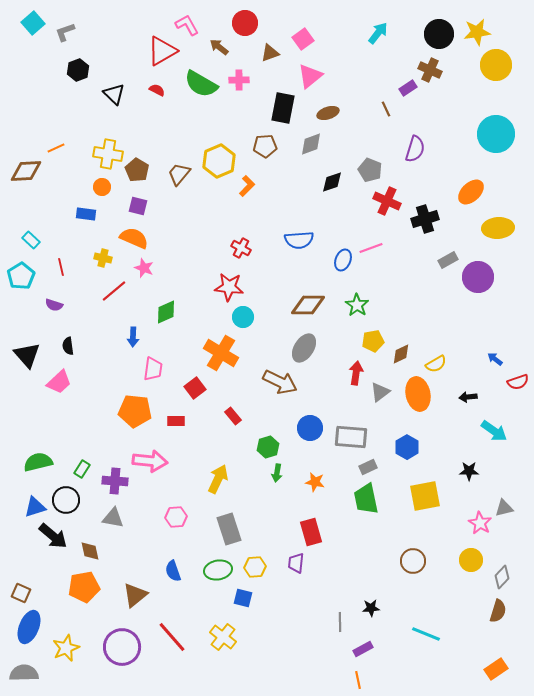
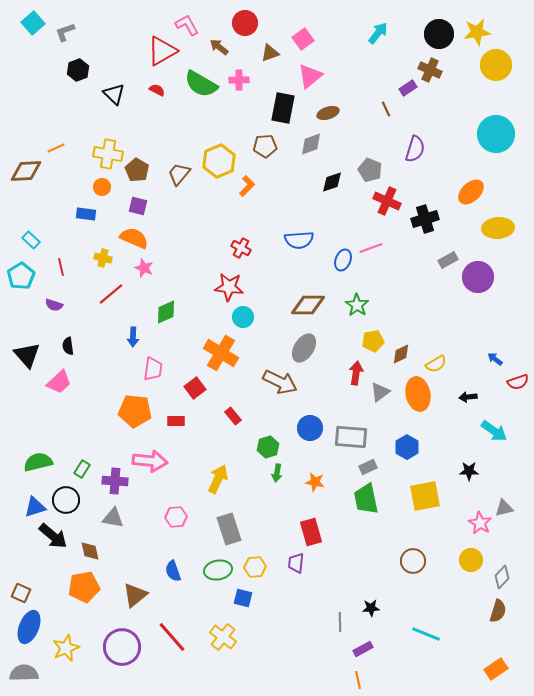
red line at (114, 291): moved 3 px left, 3 px down
